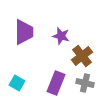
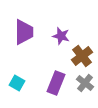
gray cross: rotated 24 degrees clockwise
